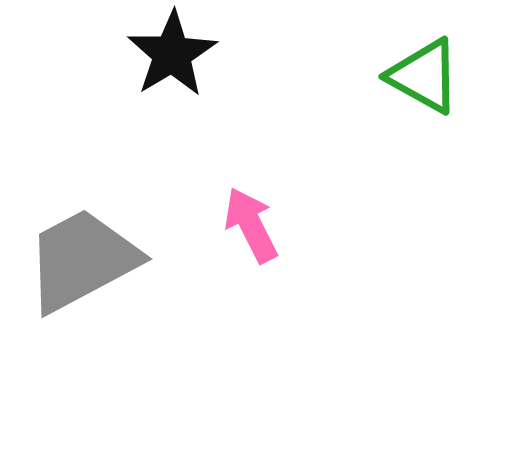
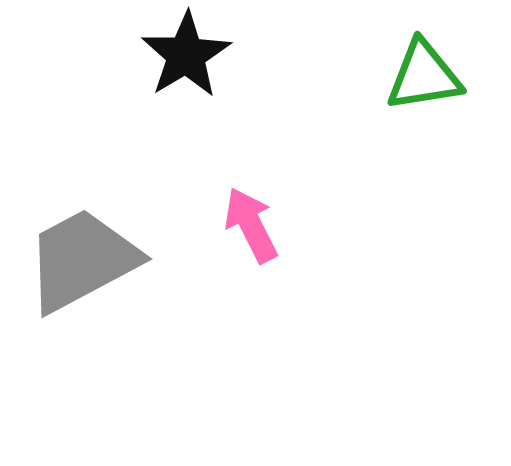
black star: moved 14 px right, 1 px down
green triangle: rotated 38 degrees counterclockwise
